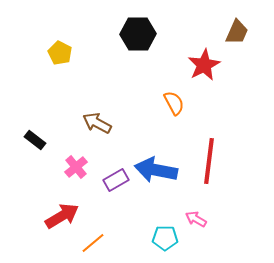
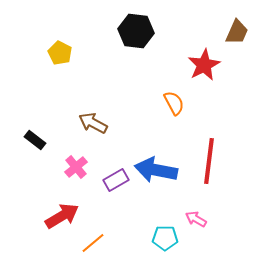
black hexagon: moved 2 px left, 3 px up; rotated 8 degrees clockwise
brown arrow: moved 4 px left
